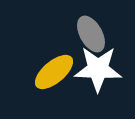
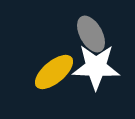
white star: moved 2 px left, 2 px up
